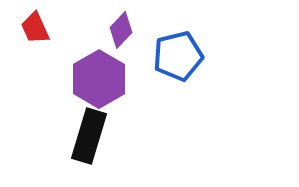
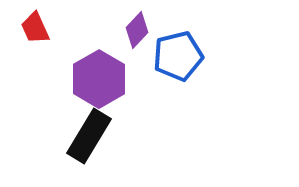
purple diamond: moved 16 px right
black rectangle: rotated 14 degrees clockwise
